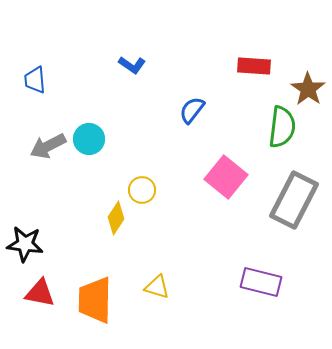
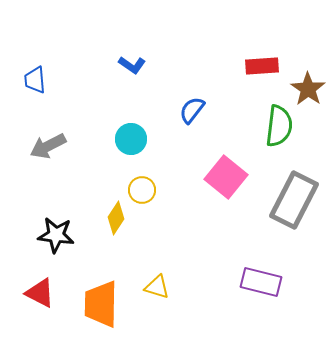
red rectangle: moved 8 px right; rotated 8 degrees counterclockwise
green semicircle: moved 3 px left, 1 px up
cyan circle: moved 42 px right
black star: moved 31 px right, 9 px up
red triangle: rotated 16 degrees clockwise
orange trapezoid: moved 6 px right, 4 px down
